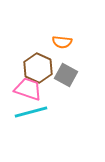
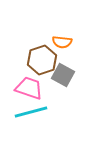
brown hexagon: moved 4 px right, 8 px up; rotated 16 degrees clockwise
gray square: moved 3 px left
pink trapezoid: moved 1 px right, 1 px up
